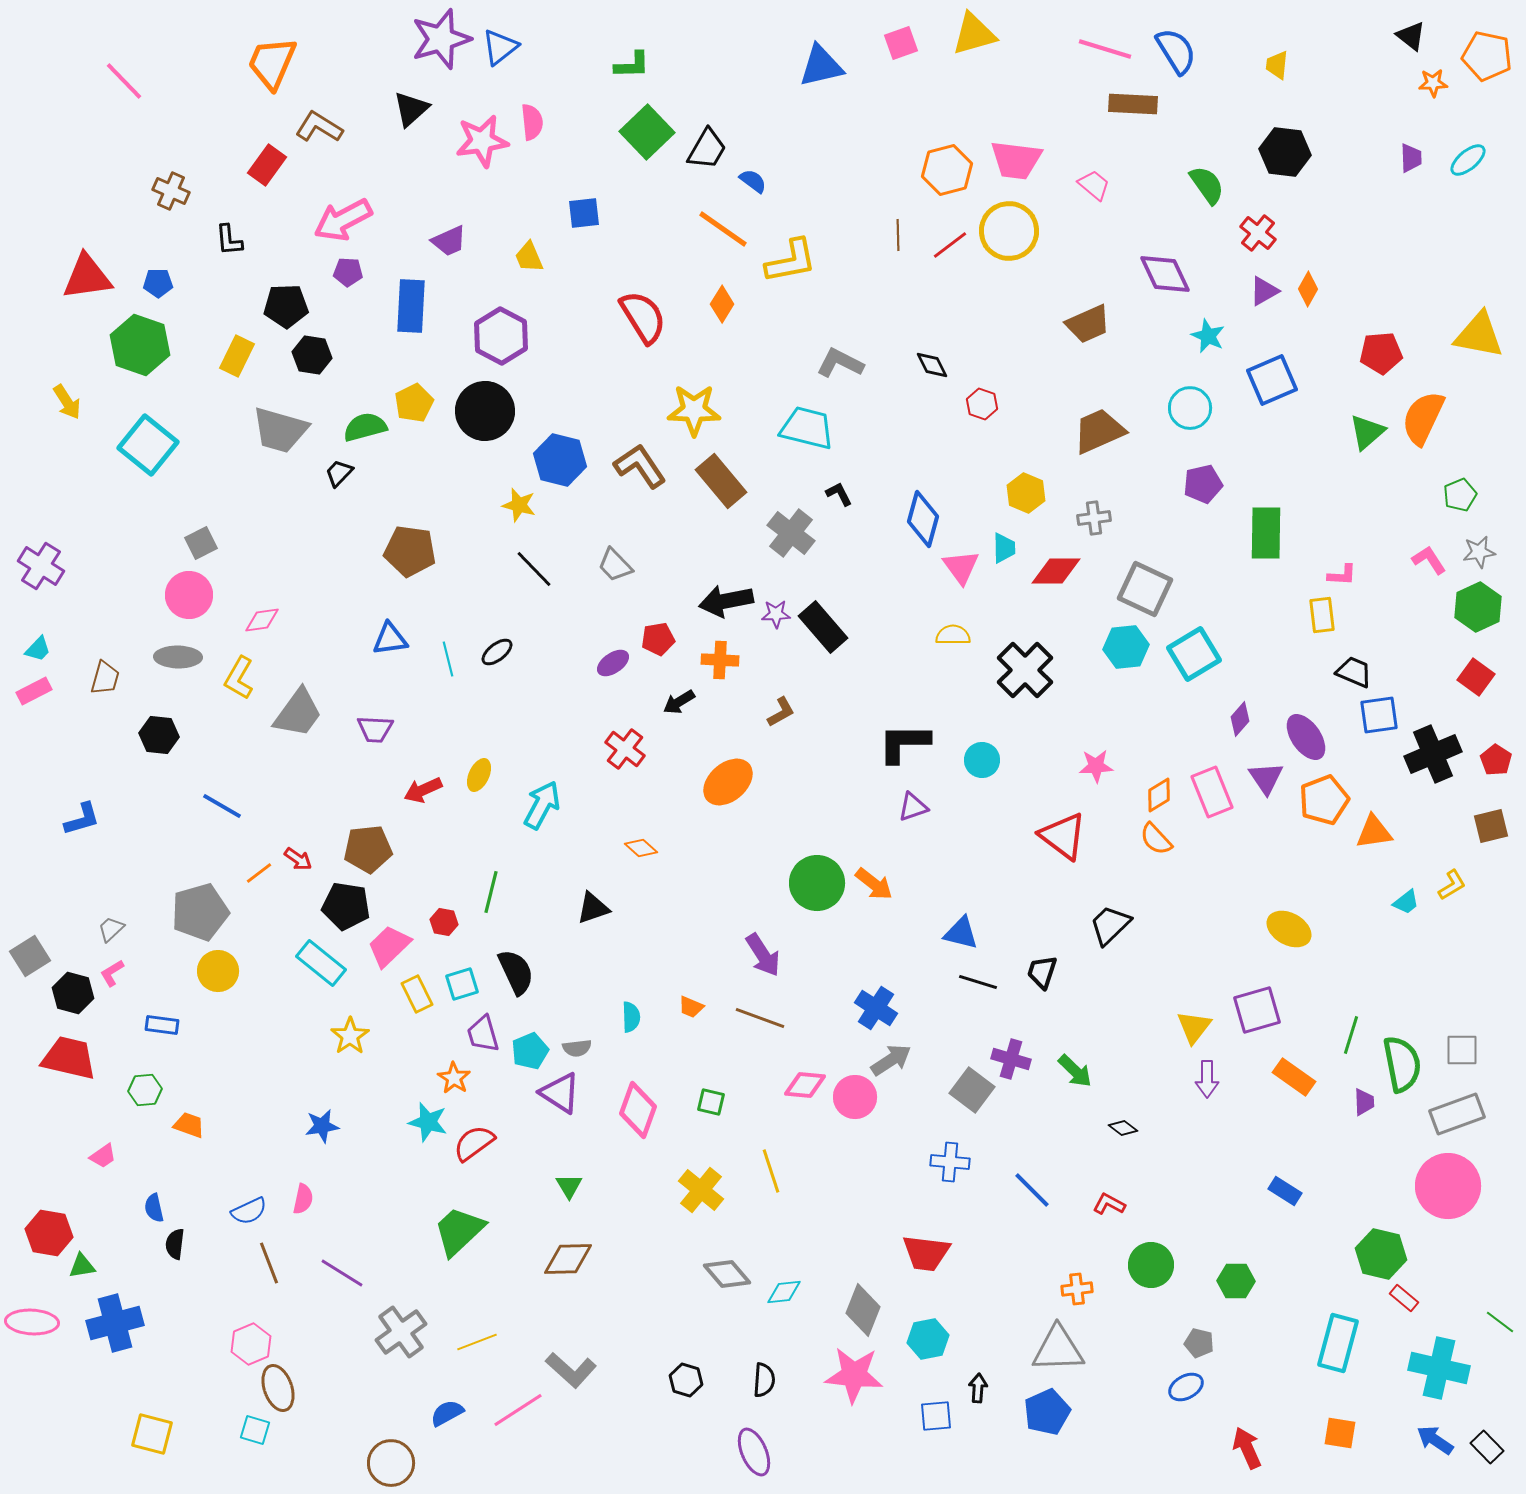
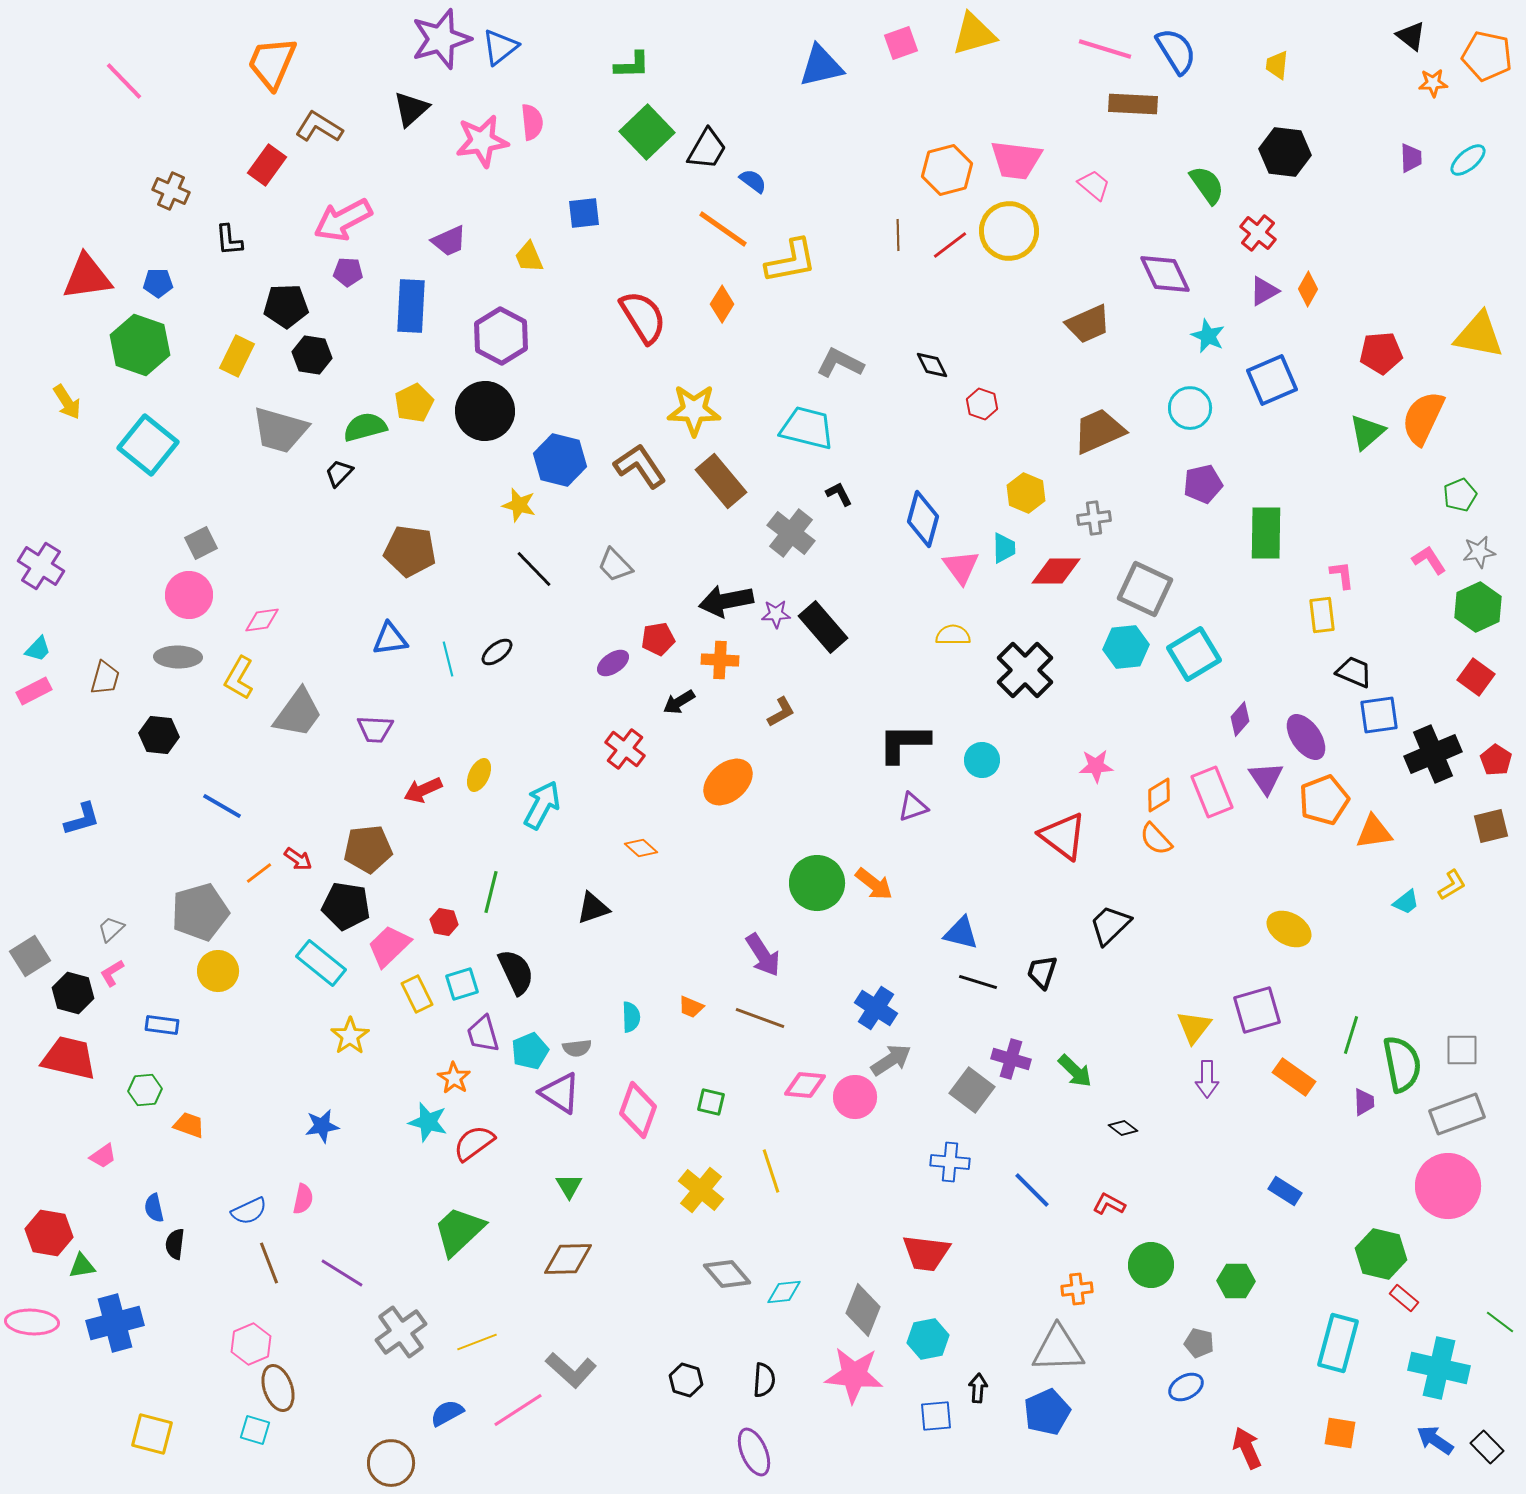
pink L-shape at (1342, 575): rotated 100 degrees counterclockwise
